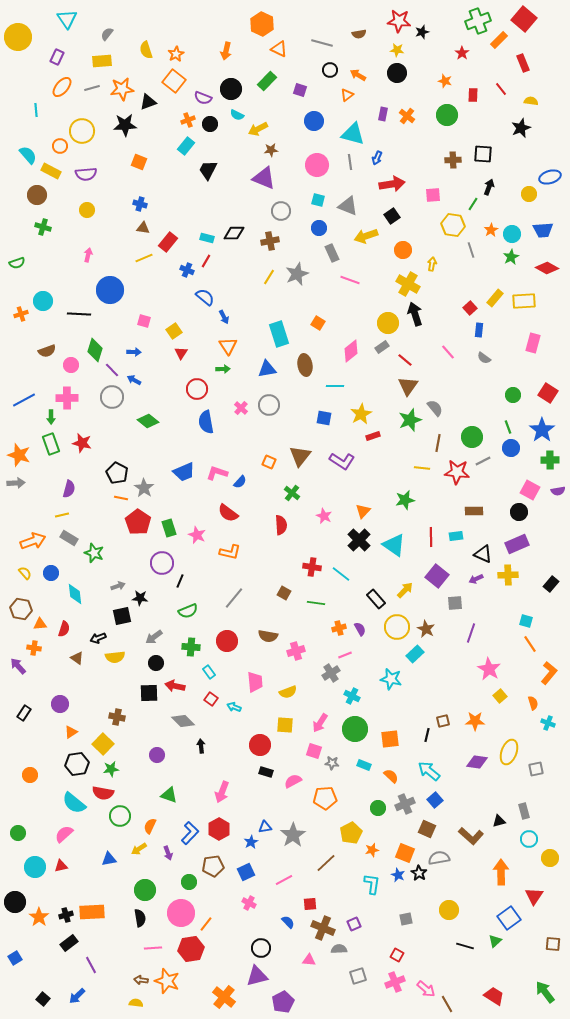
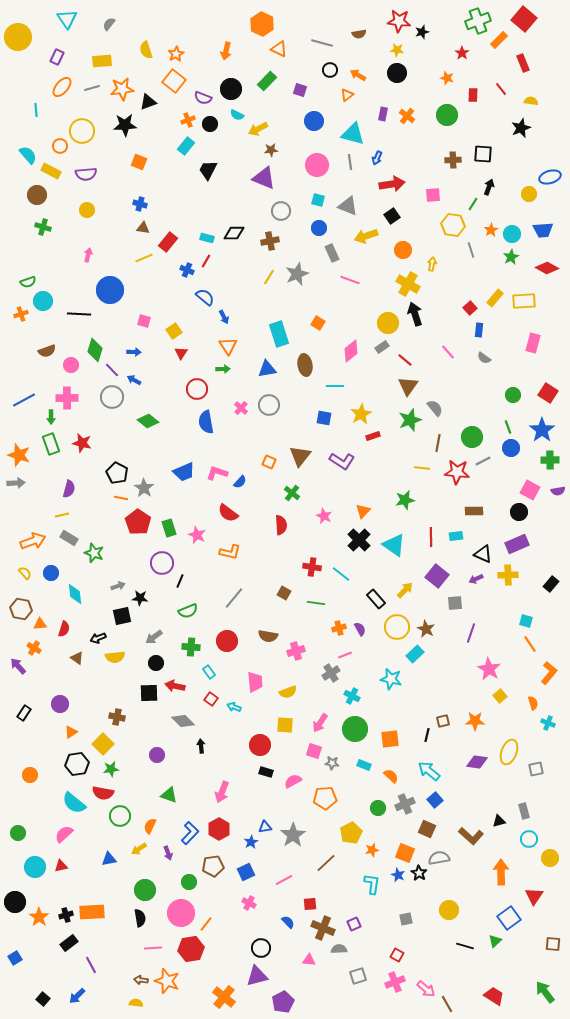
gray semicircle at (107, 34): moved 2 px right, 10 px up
orange star at (445, 81): moved 2 px right, 3 px up
green semicircle at (17, 263): moved 11 px right, 19 px down
orange cross at (34, 648): rotated 24 degrees clockwise
